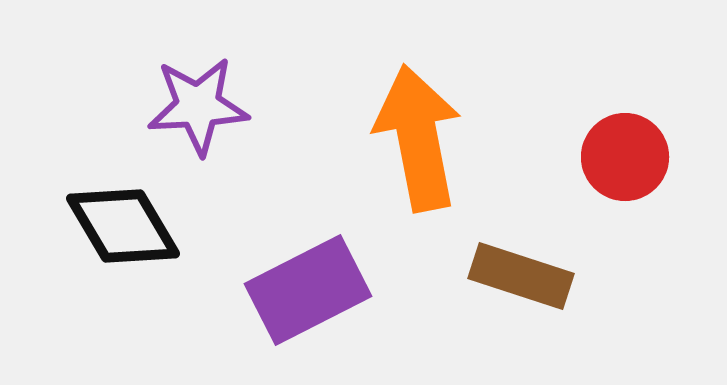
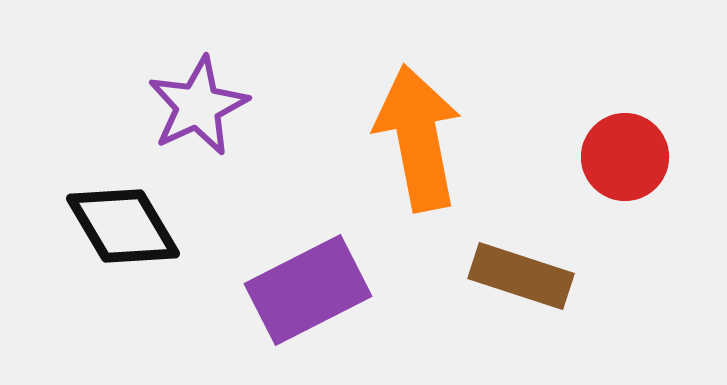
purple star: rotated 22 degrees counterclockwise
